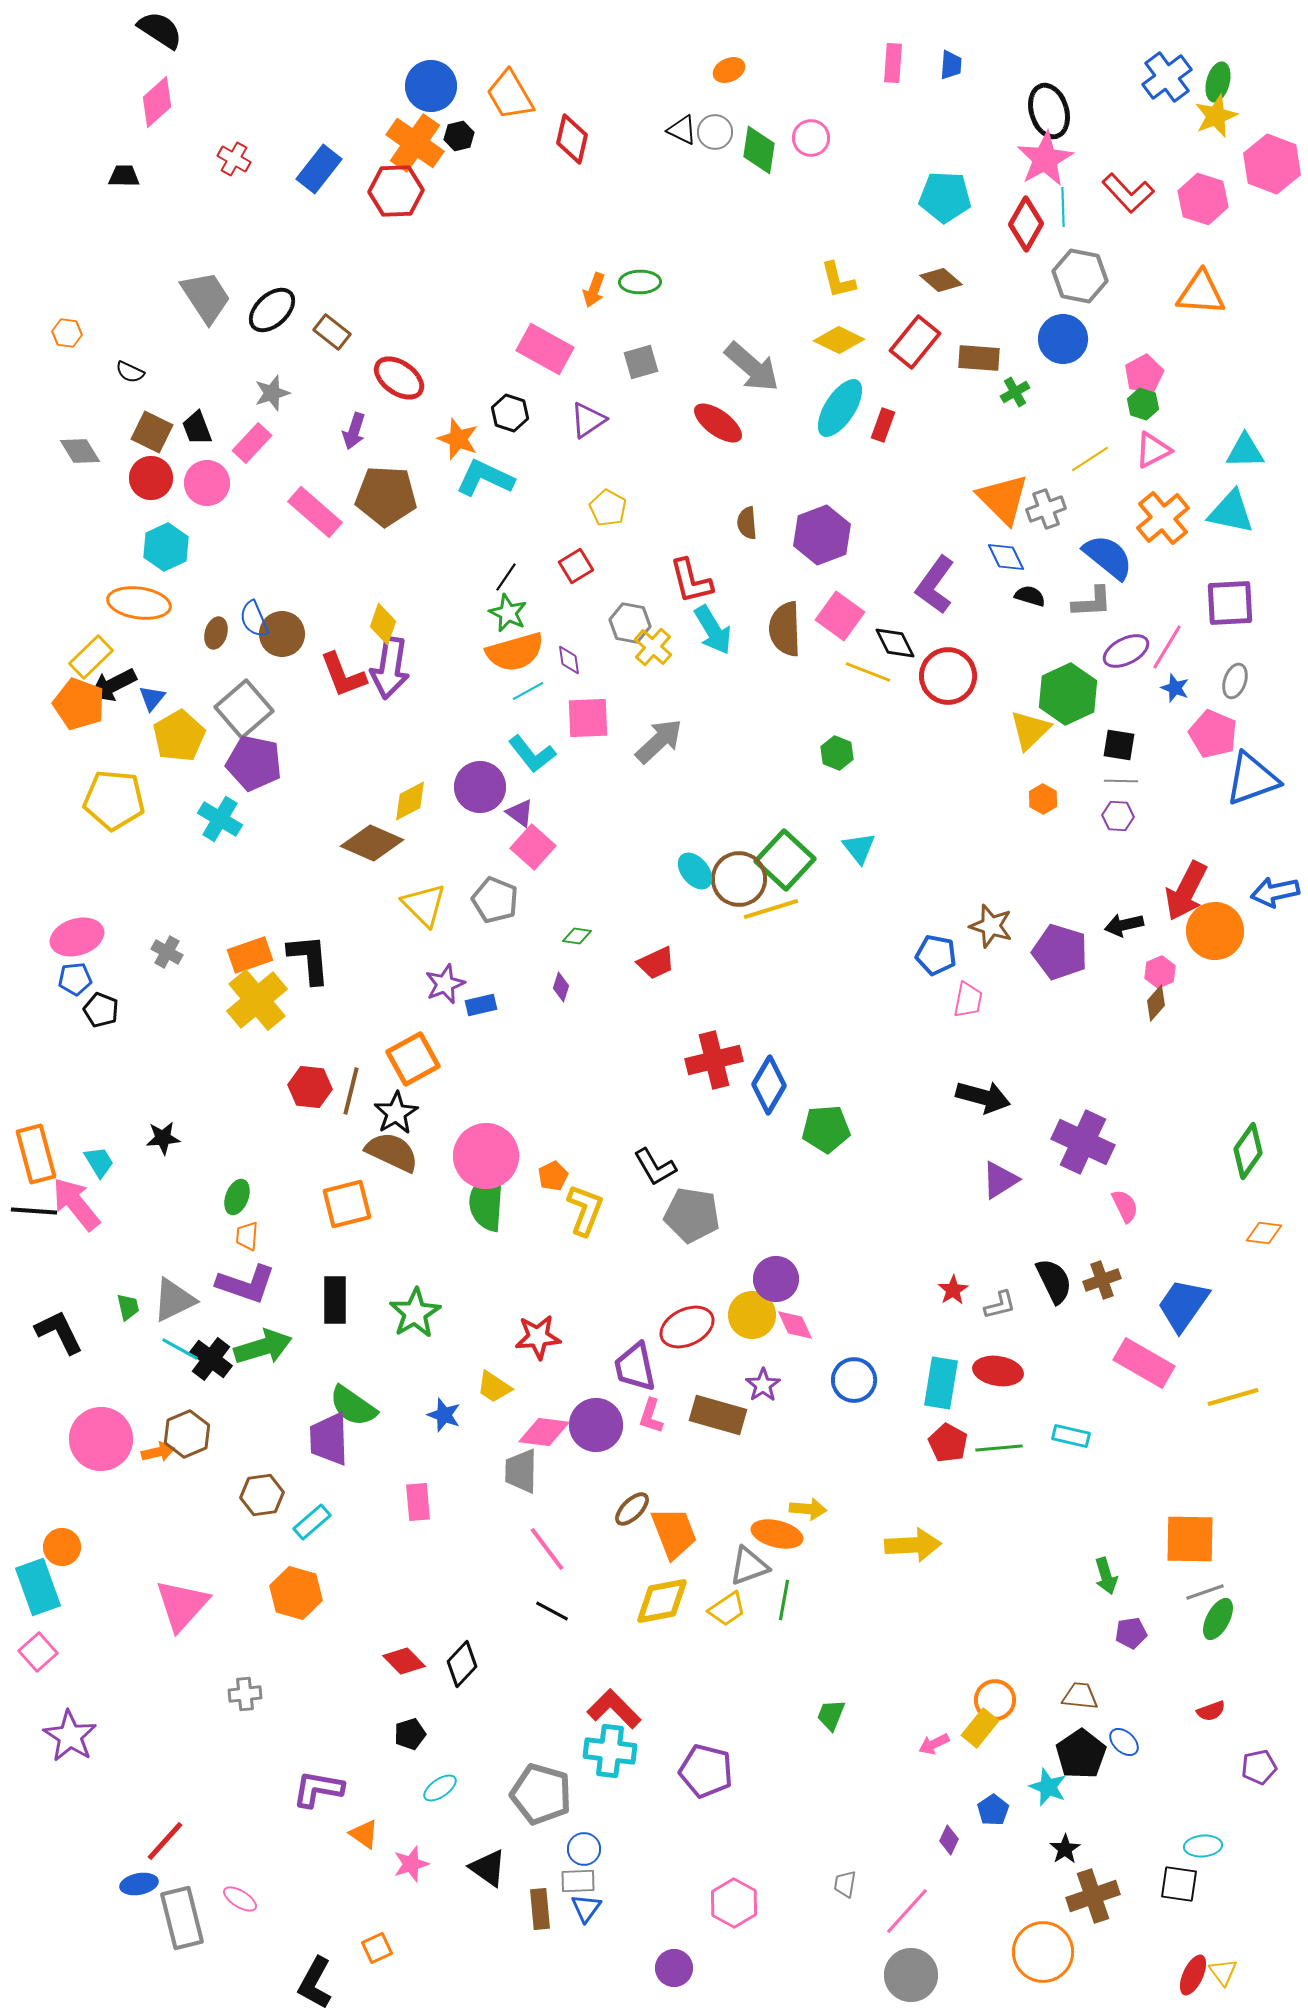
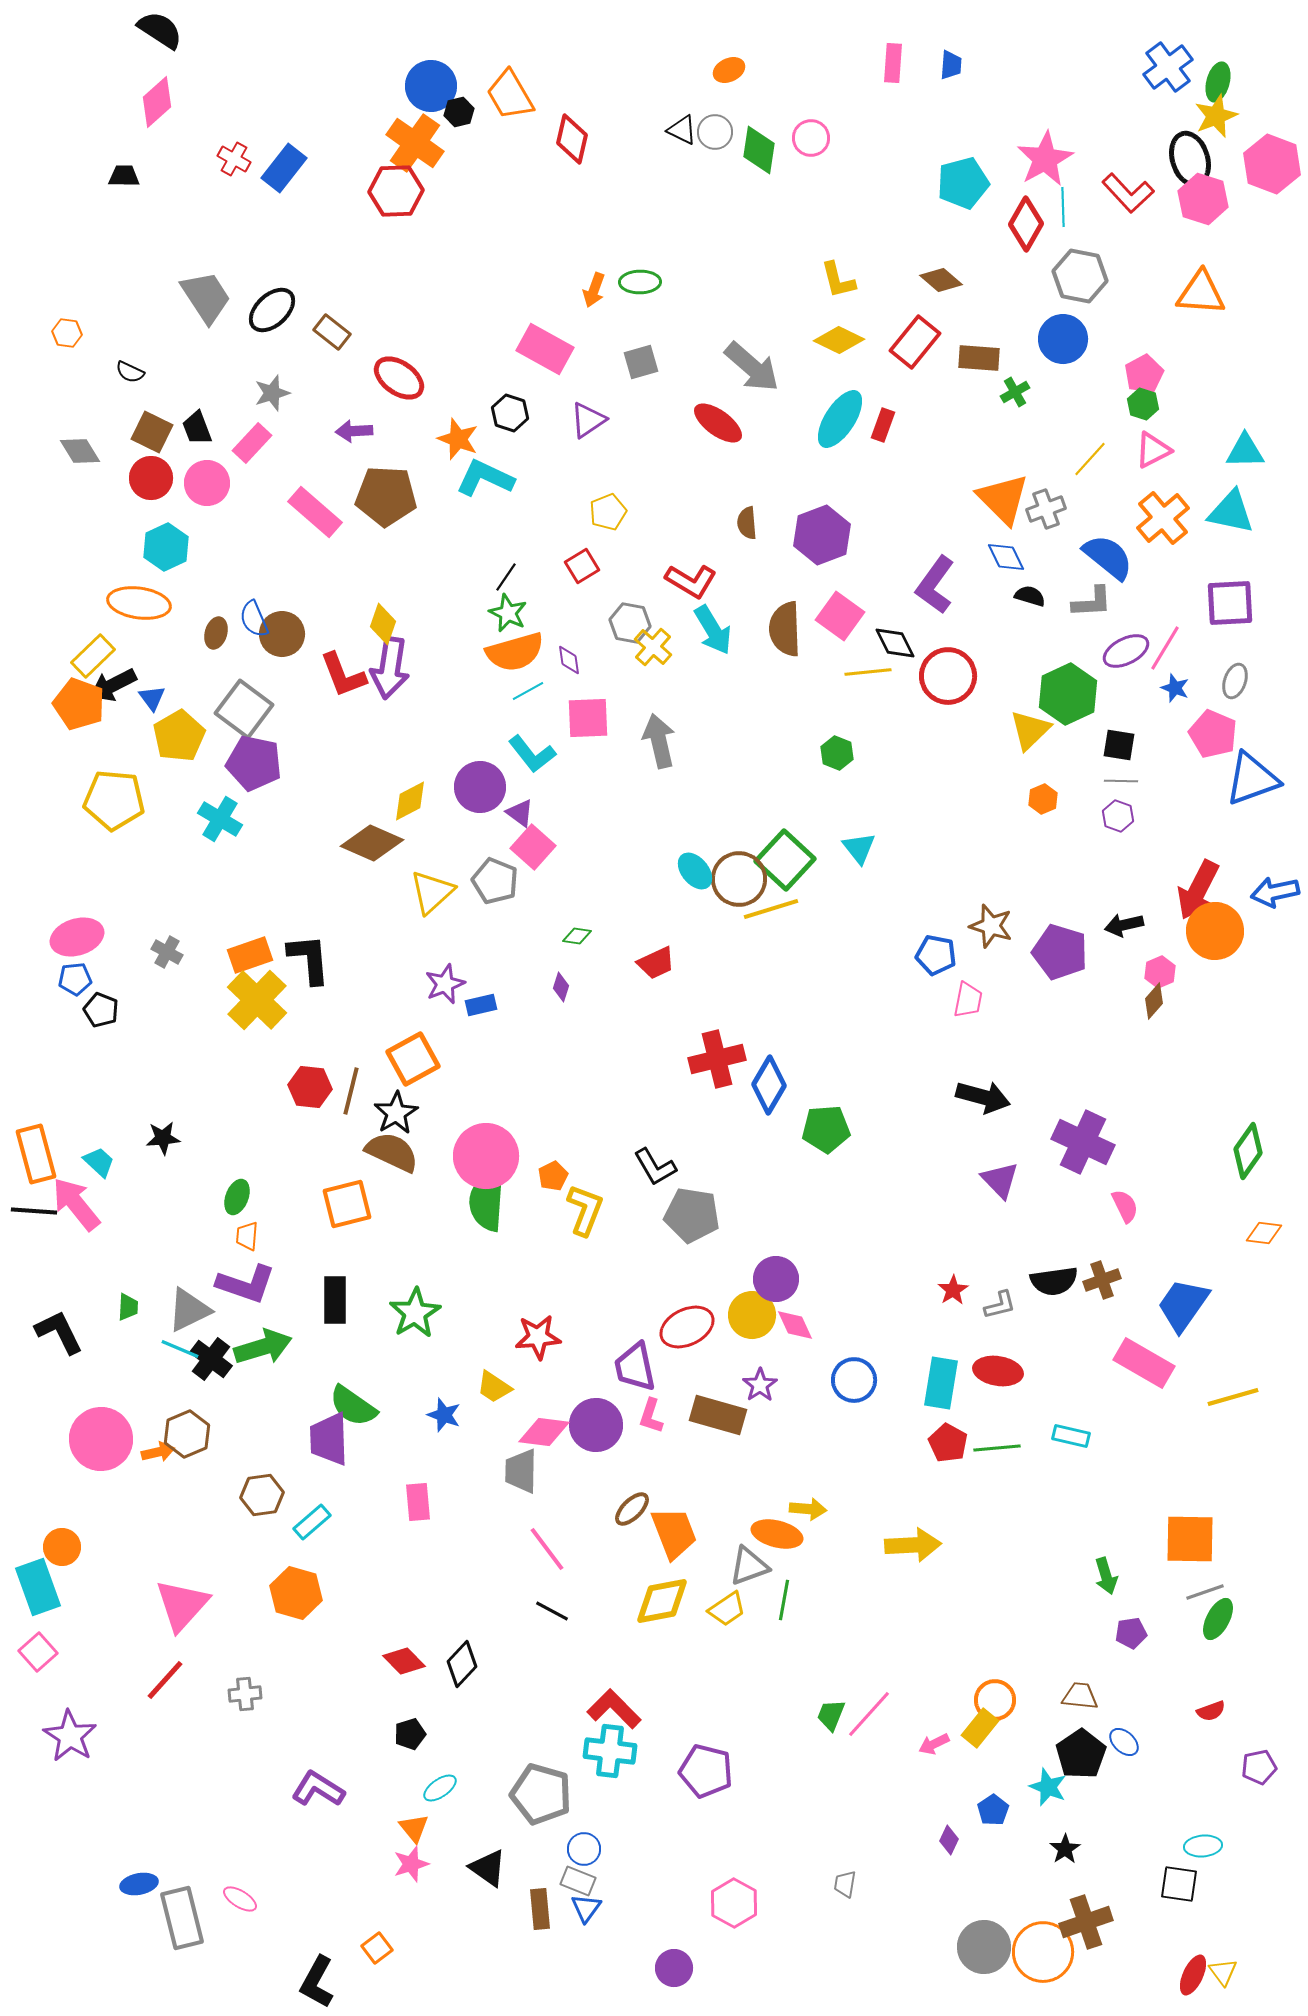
blue cross at (1167, 77): moved 1 px right, 10 px up
black ellipse at (1049, 111): moved 141 px right, 48 px down
black hexagon at (459, 136): moved 24 px up
blue rectangle at (319, 169): moved 35 px left, 1 px up
cyan pentagon at (945, 197): moved 18 px right, 14 px up; rotated 18 degrees counterclockwise
cyan ellipse at (840, 408): moved 11 px down
purple arrow at (354, 431): rotated 69 degrees clockwise
yellow line at (1090, 459): rotated 15 degrees counterclockwise
yellow pentagon at (608, 508): moved 4 px down; rotated 21 degrees clockwise
red square at (576, 566): moved 6 px right
red L-shape at (691, 581): rotated 45 degrees counterclockwise
pink line at (1167, 647): moved 2 px left, 1 px down
yellow rectangle at (91, 657): moved 2 px right, 1 px up
yellow line at (868, 672): rotated 27 degrees counterclockwise
blue triangle at (152, 698): rotated 16 degrees counterclockwise
gray square at (244, 709): rotated 12 degrees counterclockwise
gray arrow at (659, 741): rotated 60 degrees counterclockwise
orange hexagon at (1043, 799): rotated 8 degrees clockwise
purple hexagon at (1118, 816): rotated 16 degrees clockwise
red arrow at (1186, 891): moved 12 px right, 1 px up
gray pentagon at (495, 900): moved 19 px up
yellow triangle at (424, 905): moved 8 px right, 13 px up; rotated 33 degrees clockwise
yellow cross at (257, 1000): rotated 6 degrees counterclockwise
brown diamond at (1156, 1003): moved 2 px left, 2 px up
red cross at (714, 1060): moved 3 px right, 1 px up
cyan trapezoid at (99, 1162): rotated 16 degrees counterclockwise
purple triangle at (1000, 1180): rotated 42 degrees counterclockwise
black semicircle at (1054, 1281): rotated 108 degrees clockwise
gray triangle at (174, 1300): moved 15 px right, 10 px down
green trapezoid at (128, 1307): rotated 16 degrees clockwise
cyan line at (180, 1349): rotated 6 degrees counterclockwise
purple star at (763, 1385): moved 3 px left
green line at (999, 1448): moved 2 px left
purple L-shape at (318, 1789): rotated 22 degrees clockwise
orange triangle at (364, 1834): moved 50 px right, 6 px up; rotated 16 degrees clockwise
red line at (165, 1841): moved 161 px up
gray rectangle at (578, 1881): rotated 24 degrees clockwise
brown cross at (1093, 1896): moved 7 px left, 26 px down
pink line at (907, 1911): moved 38 px left, 197 px up
orange square at (377, 1948): rotated 12 degrees counterclockwise
gray circle at (911, 1975): moved 73 px right, 28 px up
black L-shape at (315, 1983): moved 2 px right, 1 px up
